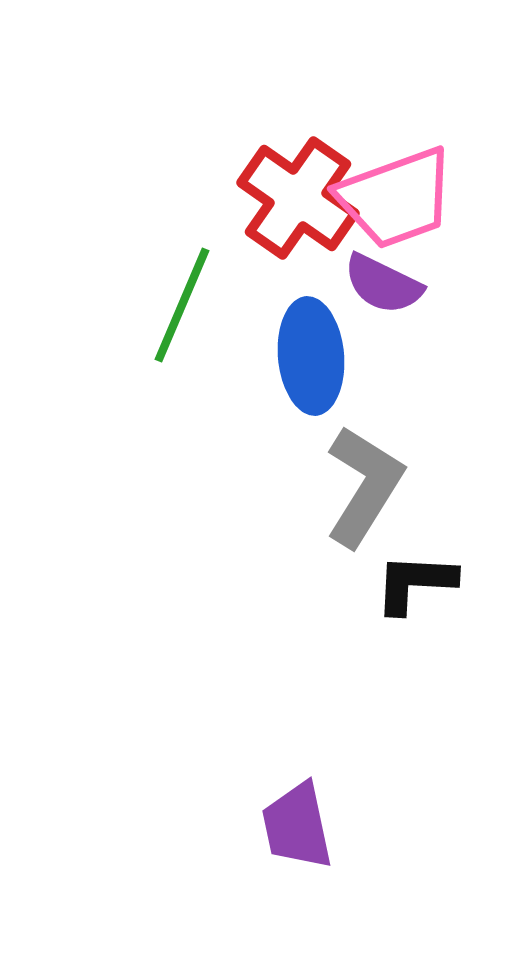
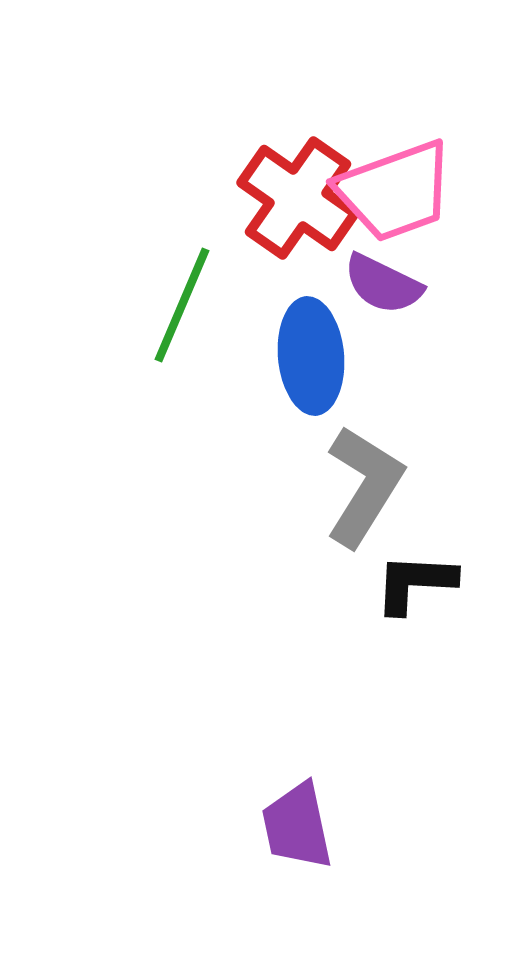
pink trapezoid: moved 1 px left, 7 px up
